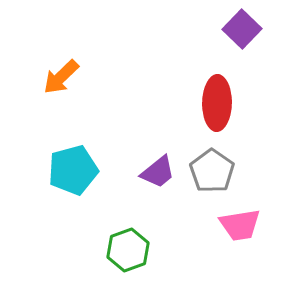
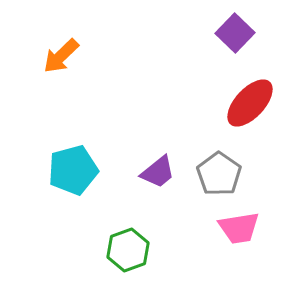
purple square: moved 7 px left, 4 px down
orange arrow: moved 21 px up
red ellipse: moved 33 px right; rotated 42 degrees clockwise
gray pentagon: moved 7 px right, 3 px down
pink trapezoid: moved 1 px left, 3 px down
